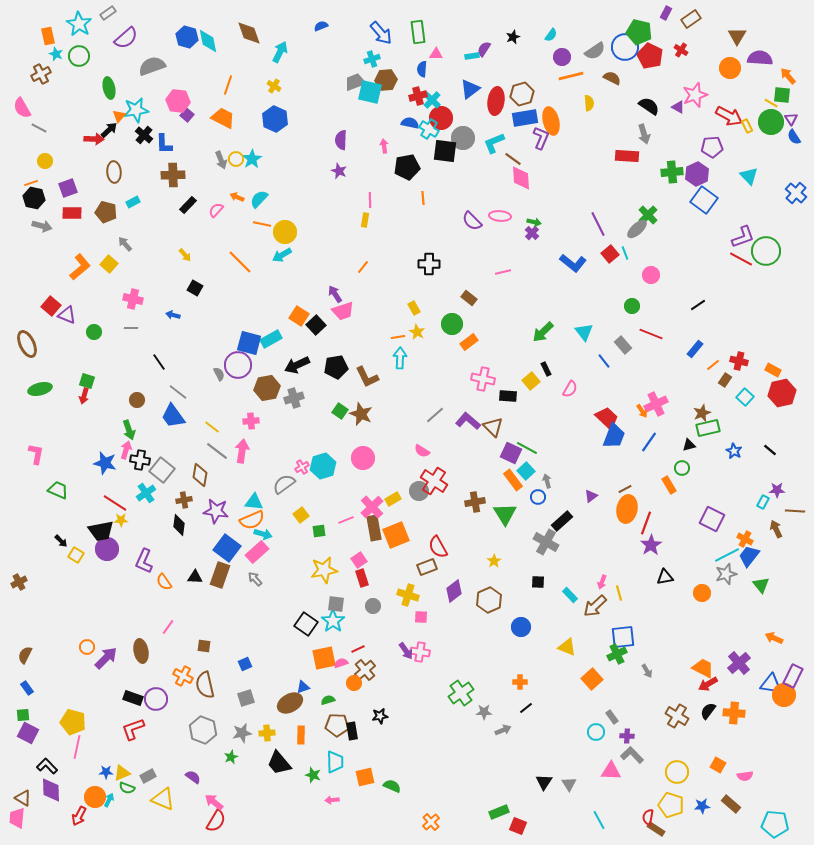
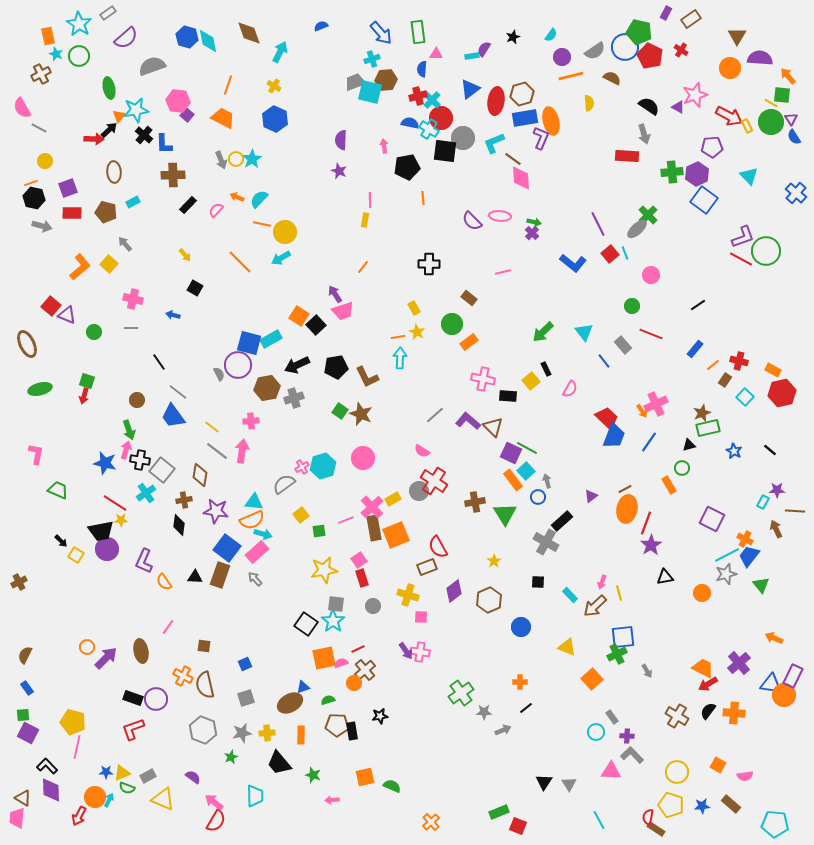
cyan arrow at (282, 255): moved 1 px left, 3 px down
cyan trapezoid at (335, 762): moved 80 px left, 34 px down
